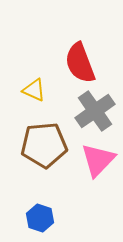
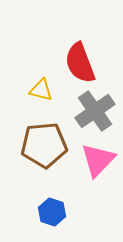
yellow triangle: moved 7 px right; rotated 10 degrees counterclockwise
blue hexagon: moved 12 px right, 6 px up
